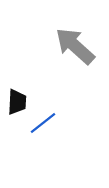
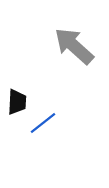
gray arrow: moved 1 px left
